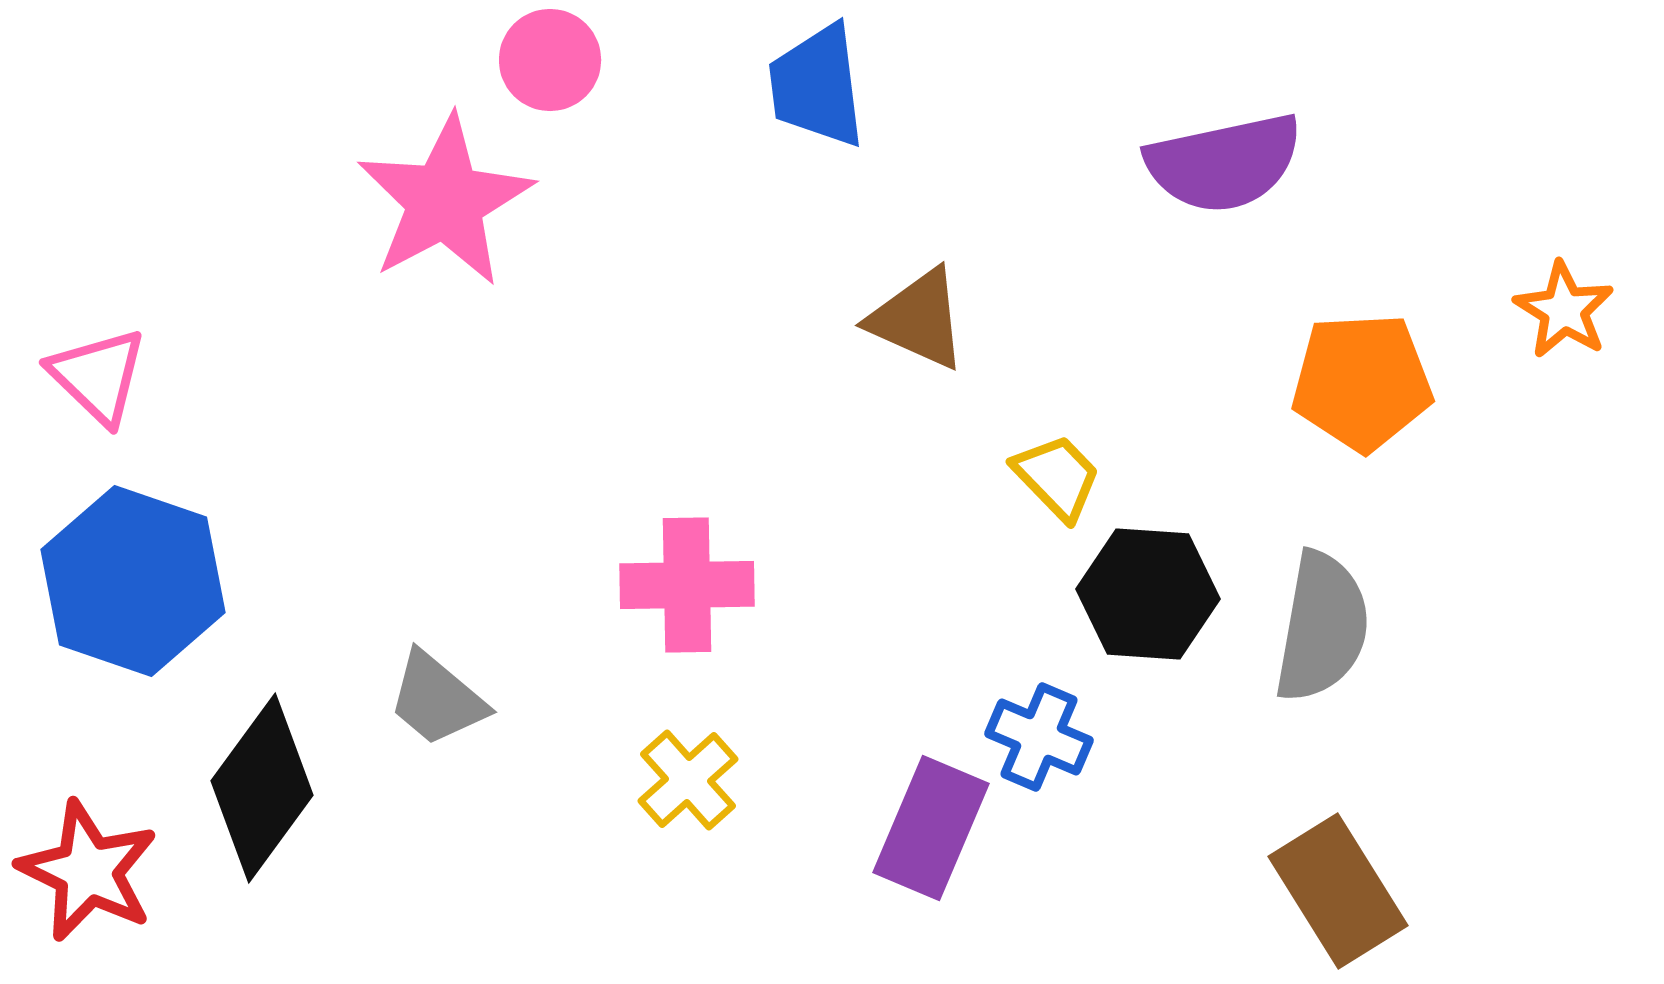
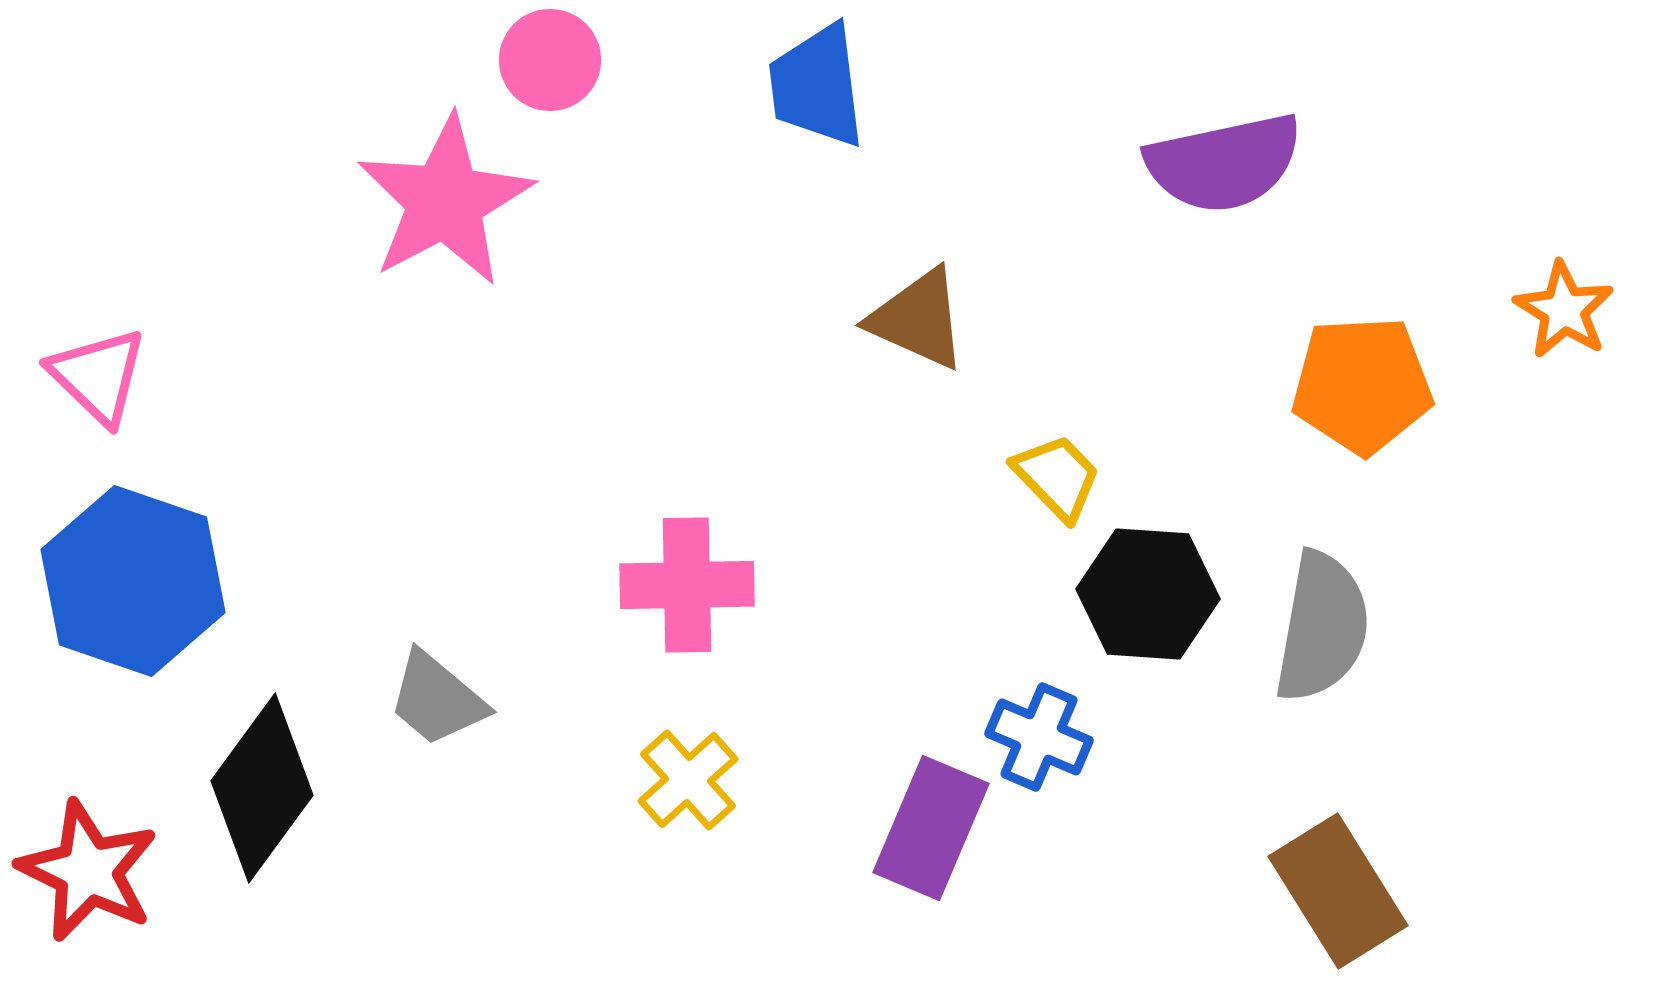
orange pentagon: moved 3 px down
